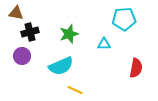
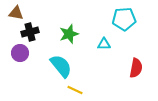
purple circle: moved 2 px left, 3 px up
cyan semicircle: rotated 105 degrees counterclockwise
